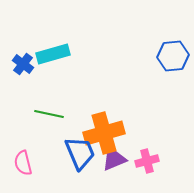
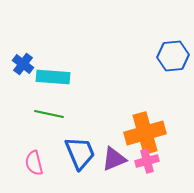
cyan rectangle: moved 23 px down; rotated 20 degrees clockwise
orange cross: moved 41 px right
pink semicircle: moved 11 px right
